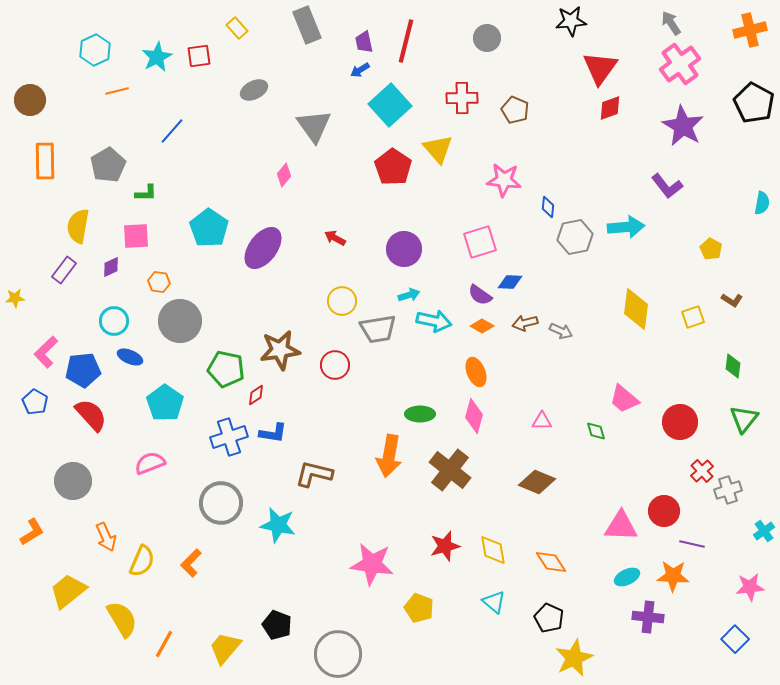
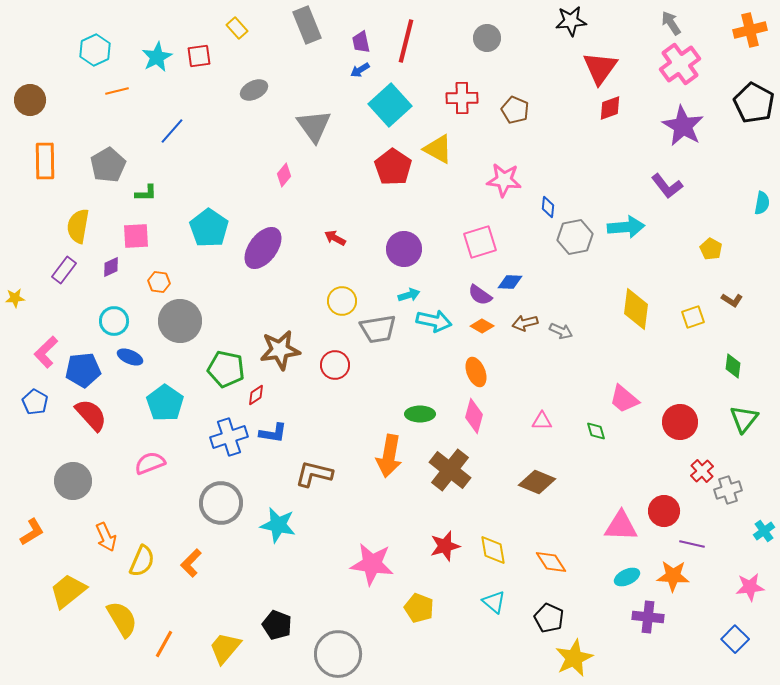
purple trapezoid at (364, 42): moved 3 px left
yellow triangle at (438, 149): rotated 20 degrees counterclockwise
